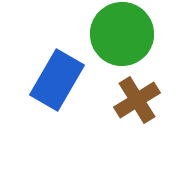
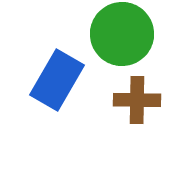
brown cross: rotated 33 degrees clockwise
